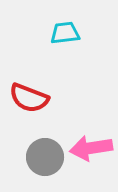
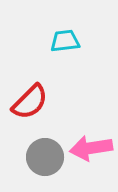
cyan trapezoid: moved 8 px down
red semicircle: moved 1 px right, 4 px down; rotated 66 degrees counterclockwise
